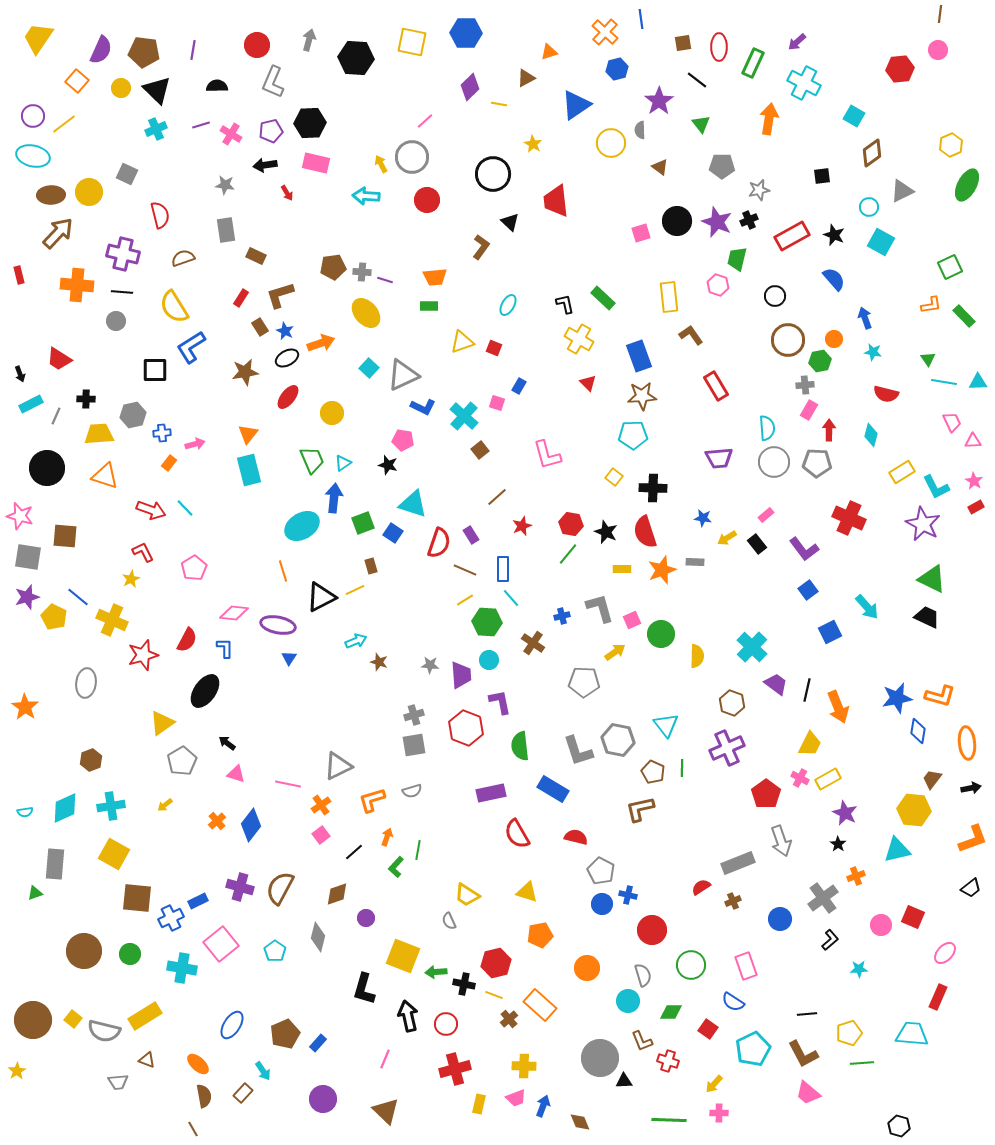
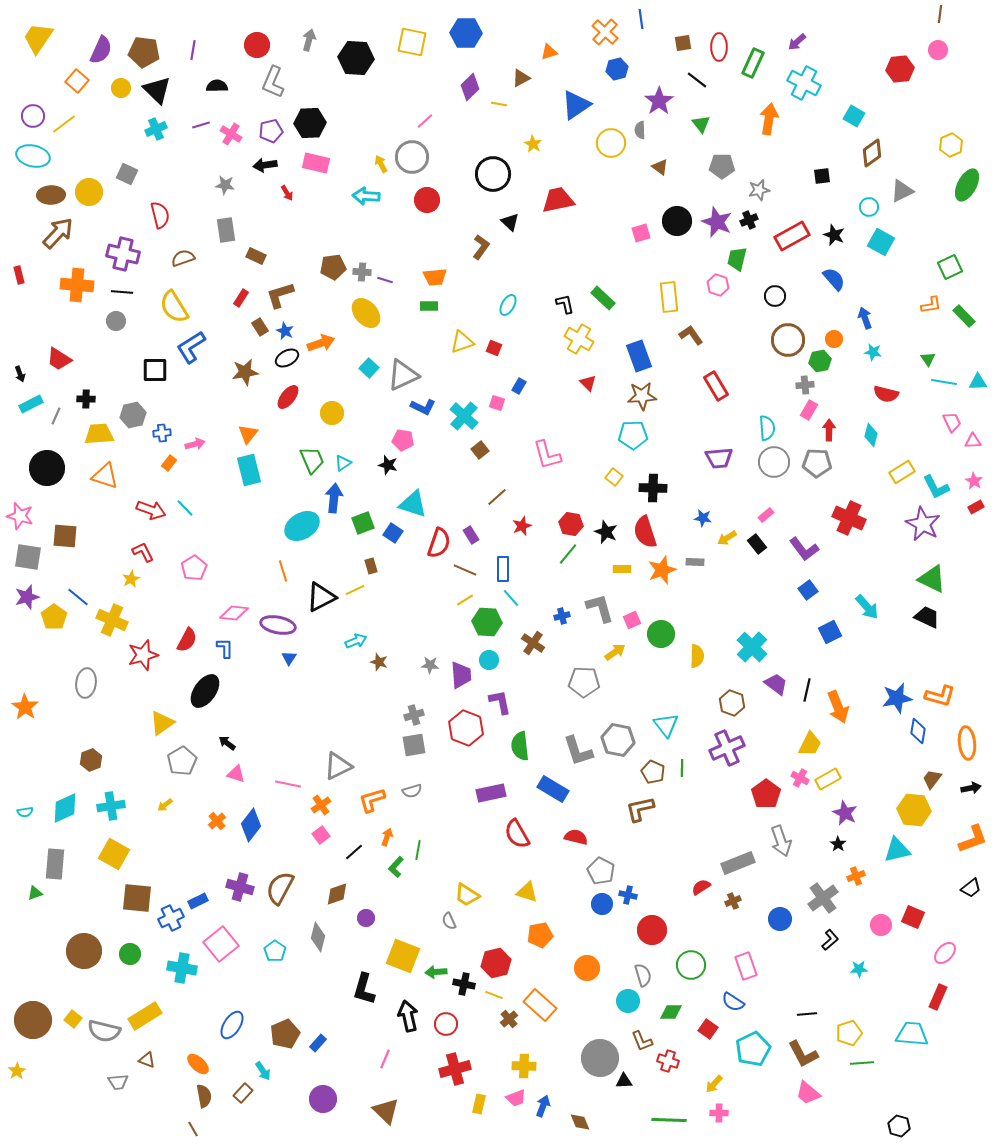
brown triangle at (526, 78): moved 5 px left
red trapezoid at (556, 201): moved 2 px right, 1 px up; rotated 84 degrees clockwise
yellow pentagon at (54, 617): rotated 10 degrees clockwise
